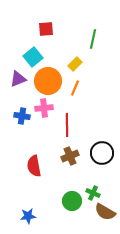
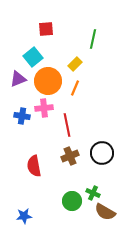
red line: rotated 10 degrees counterclockwise
blue star: moved 4 px left
